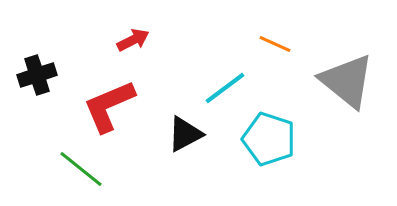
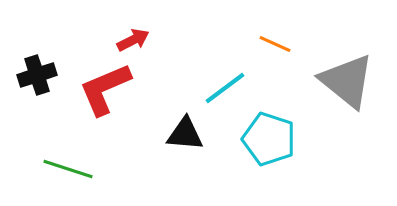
red L-shape: moved 4 px left, 17 px up
black triangle: rotated 33 degrees clockwise
green line: moved 13 px left; rotated 21 degrees counterclockwise
